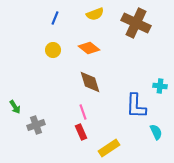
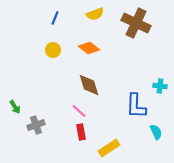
brown diamond: moved 1 px left, 3 px down
pink line: moved 4 px left, 1 px up; rotated 28 degrees counterclockwise
red rectangle: rotated 14 degrees clockwise
